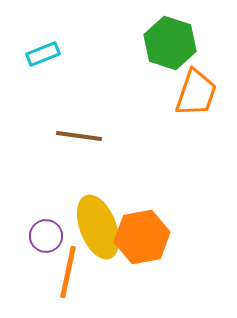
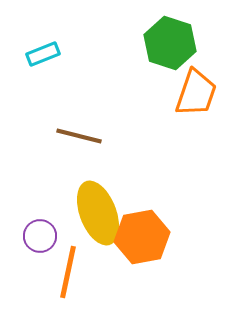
brown line: rotated 6 degrees clockwise
yellow ellipse: moved 14 px up
purple circle: moved 6 px left
